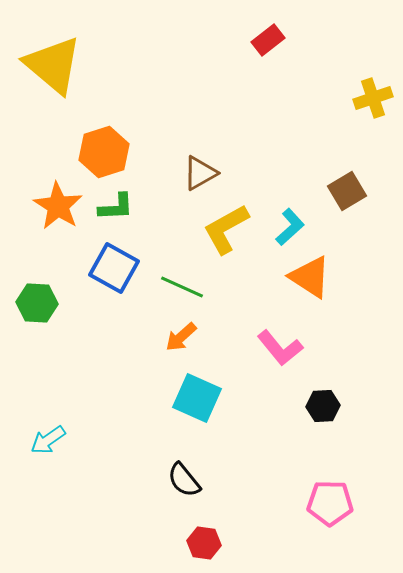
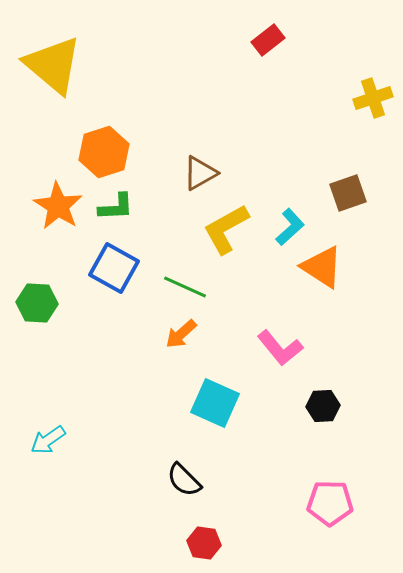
brown square: moved 1 px right, 2 px down; rotated 12 degrees clockwise
orange triangle: moved 12 px right, 10 px up
green line: moved 3 px right
orange arrow: moved 3 px up
cyan square: moved 18 px right, 5 px down
black semicircle: rotated 6 degrees counterclockwise
